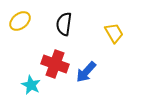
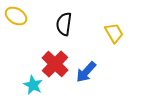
yellow ellipse: moved 4 px left, 5 px up; rotated 70 degrees clockwise
red cross: rotated 24 degrees clockwise
cyan star: moved 2 px right
